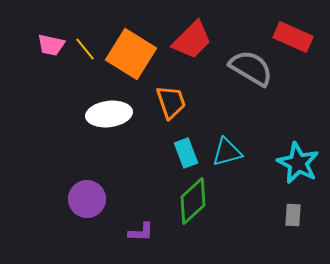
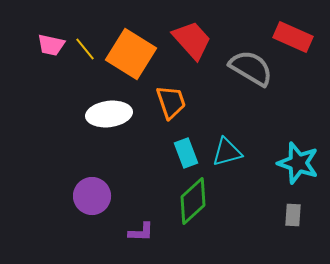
red trapezoid: rotated 87 degrees counterclockwise
cyan star: rotated 9 degrees counterclockwise
purple circle: moved 5 px right, 3 px up
